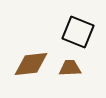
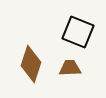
brown diamond: rotated 66 degrees counterclockwise
